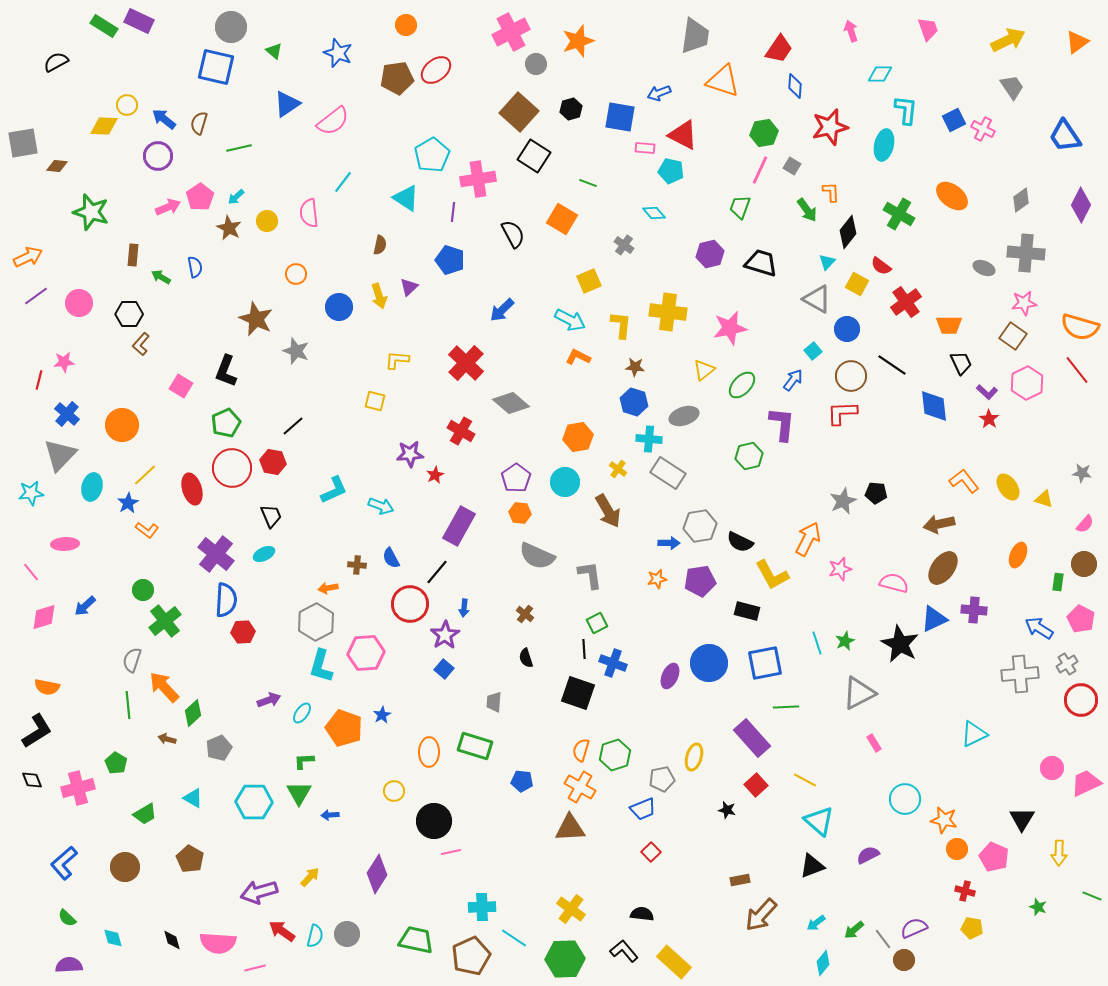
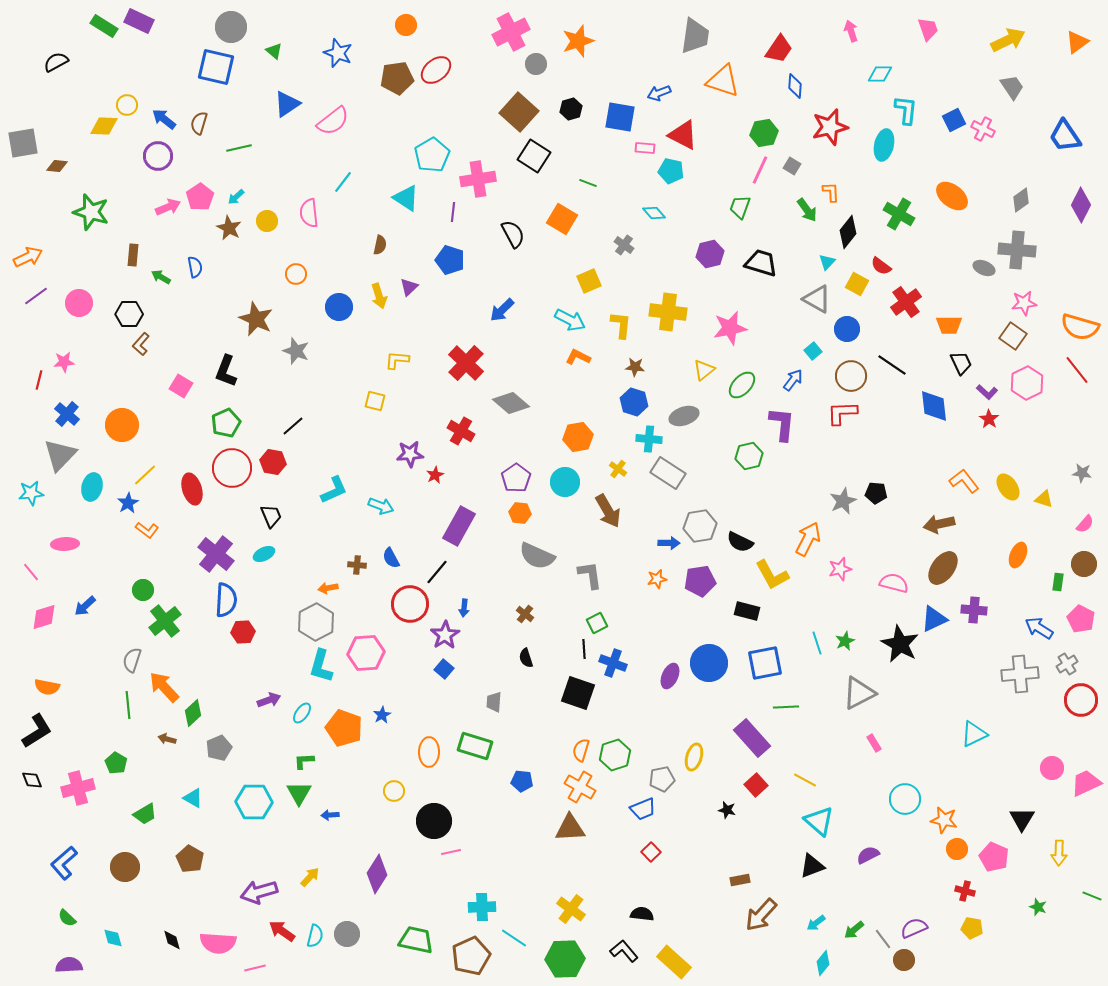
gray cross at (1026, 253): moved 9 px left, 3 px up
